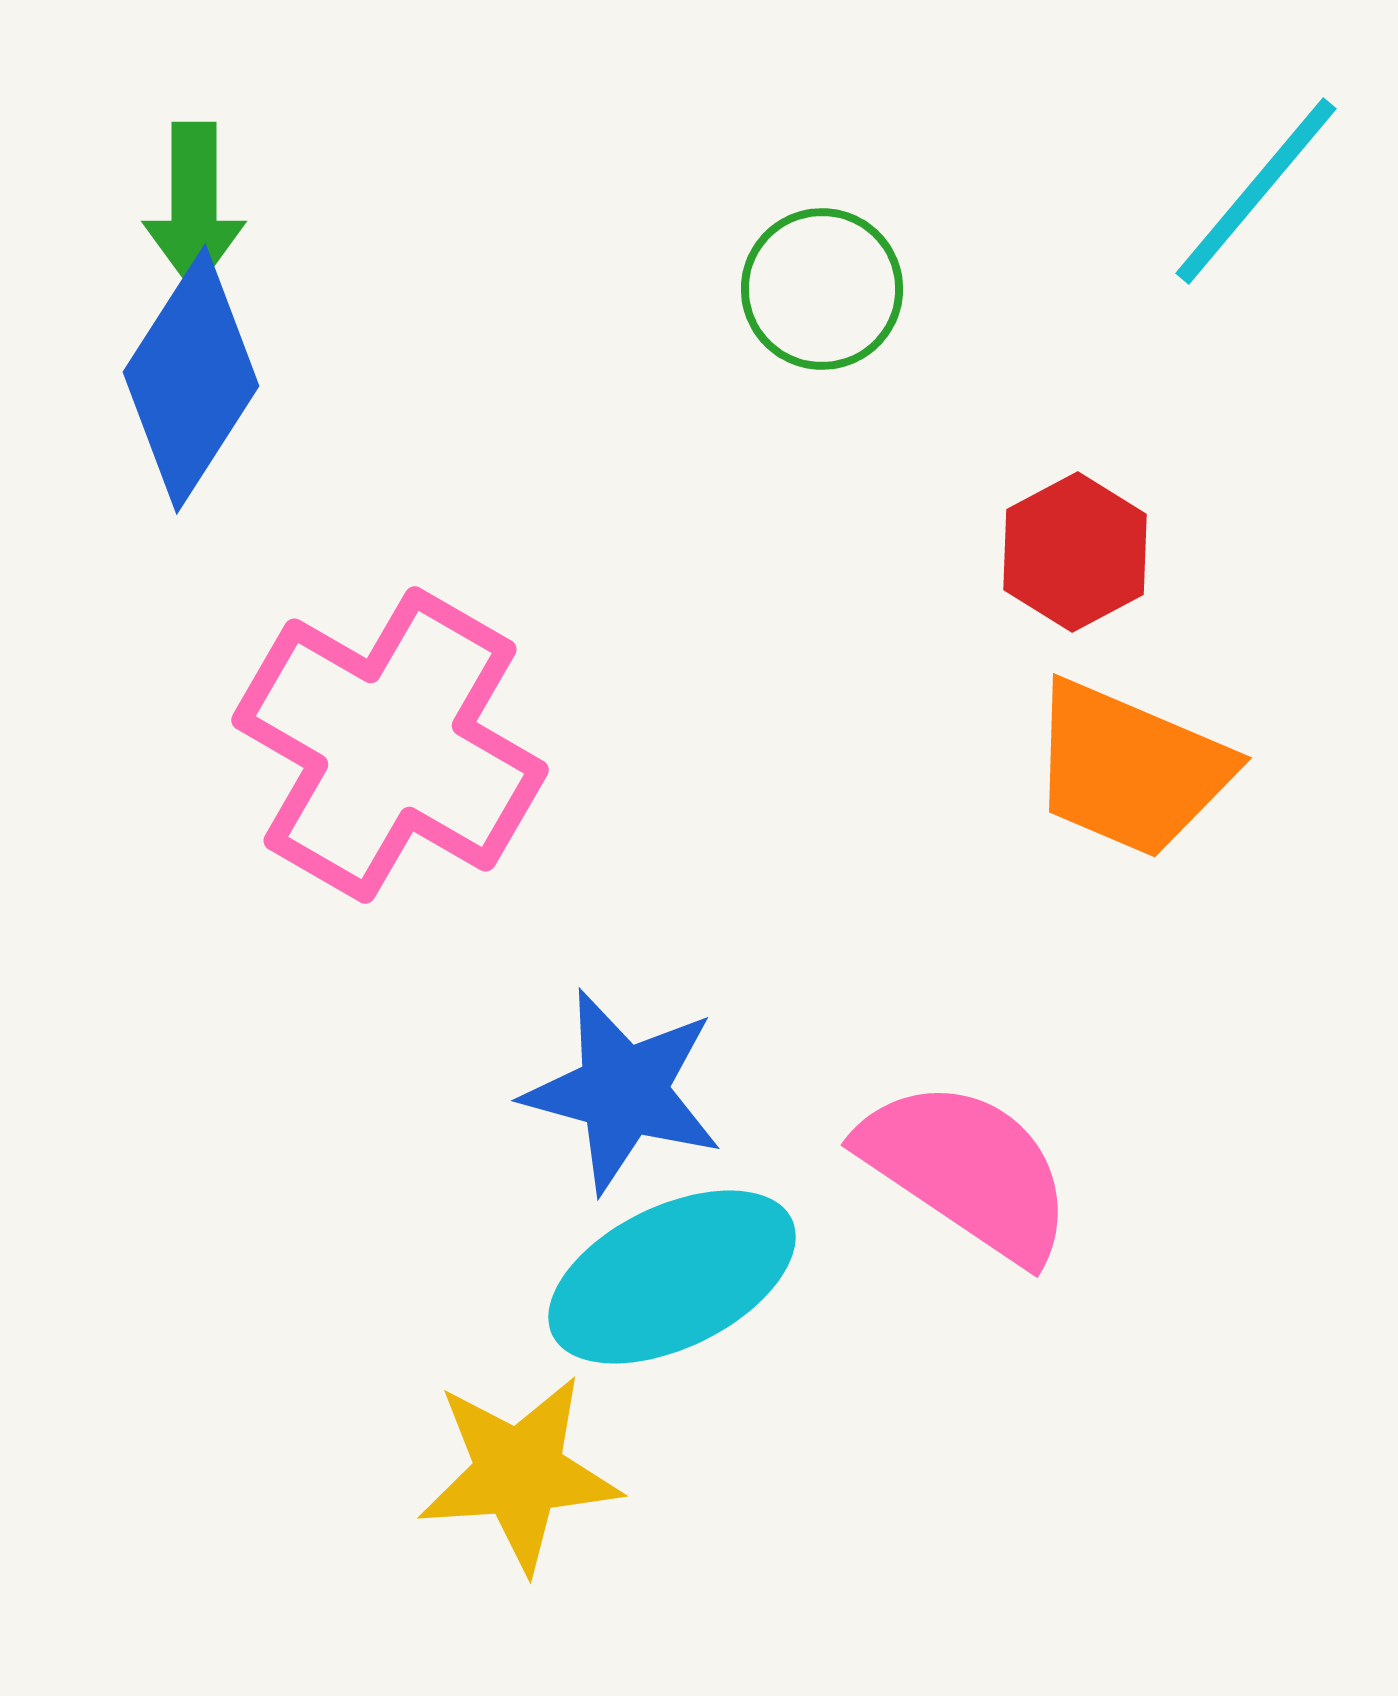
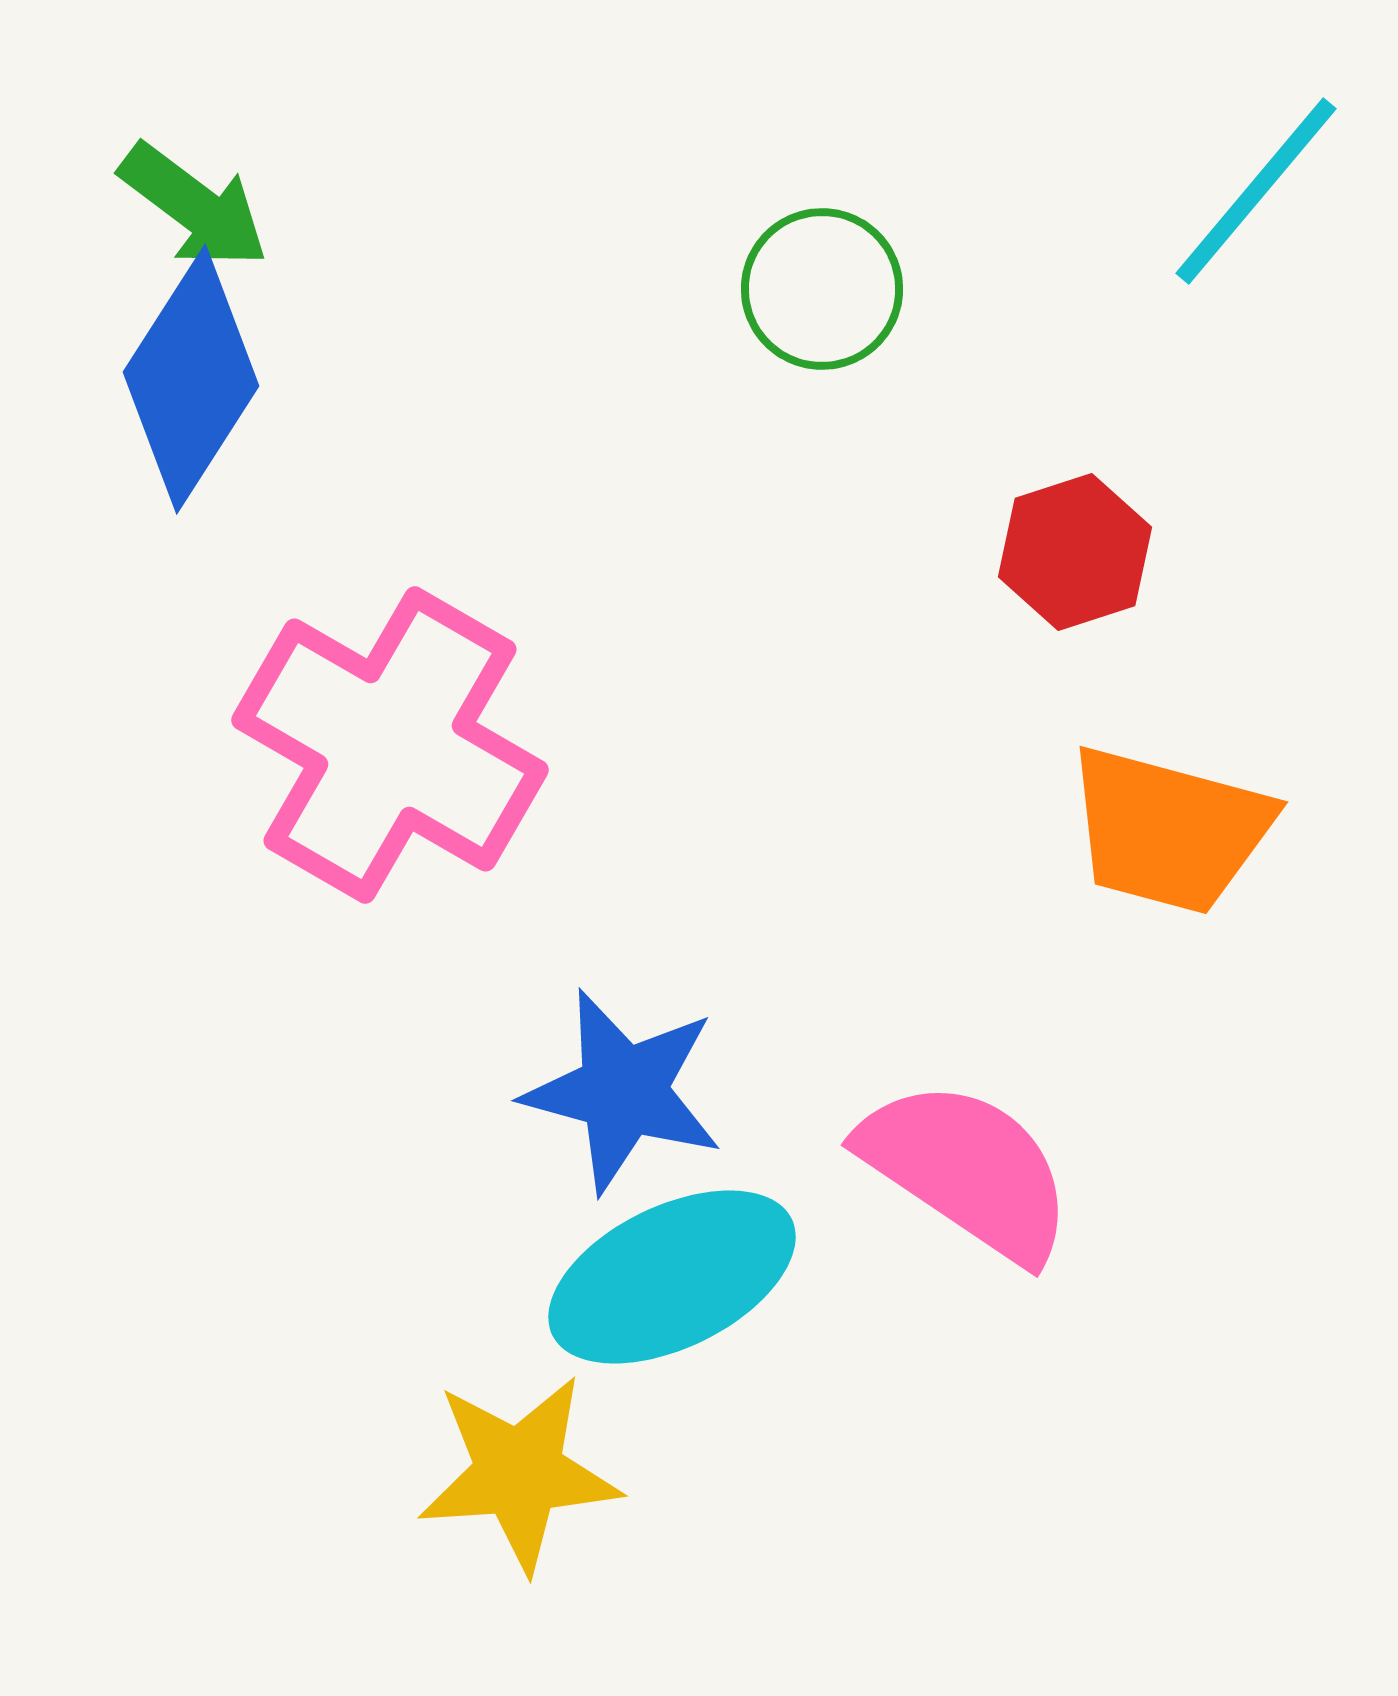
green arrow: rotated 53 degrees counterclockwise
red hexagon: rotated 10 degrees clockwise
orange trapezoid: moved 39 px right, 61 px down; rotated 8 degrees counterclockwise
